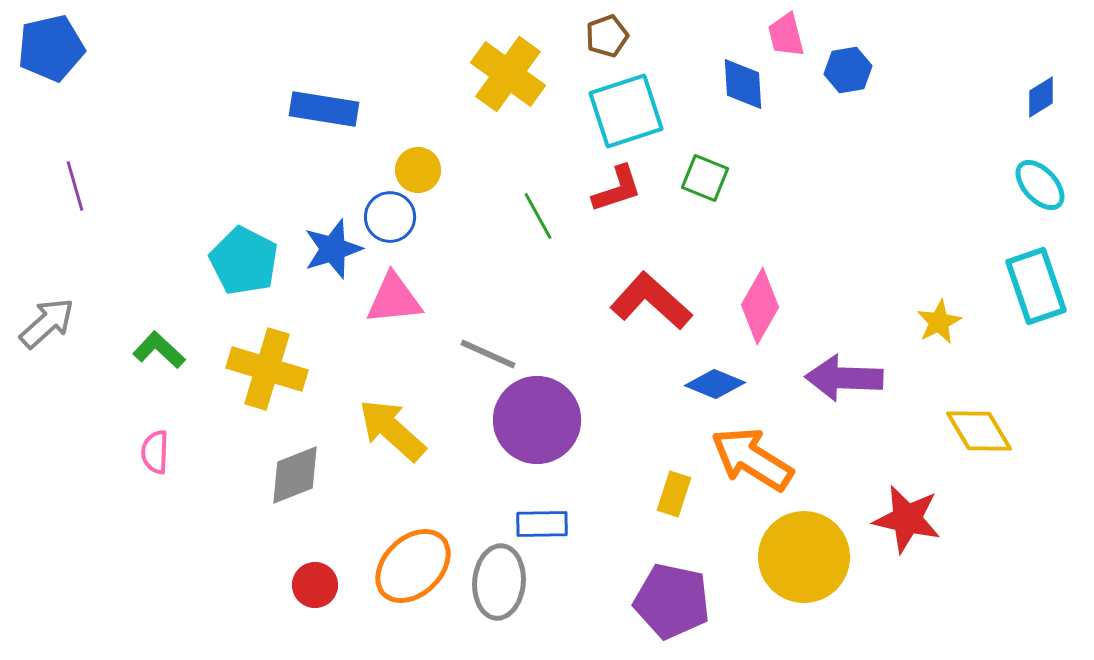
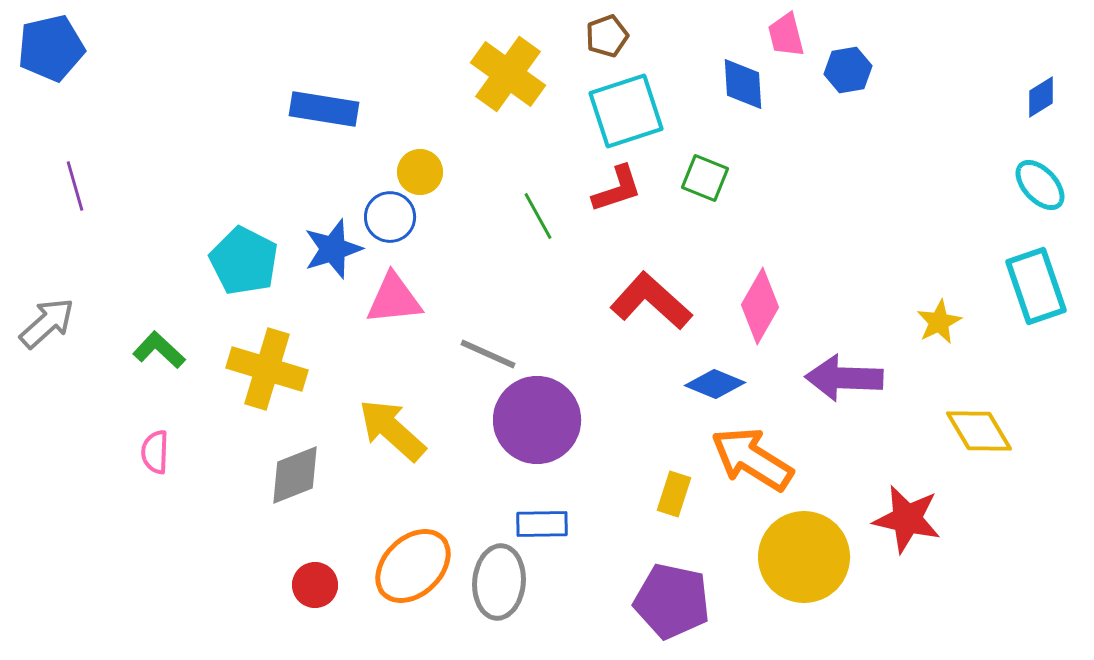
yellow circle at (418, 170): moved 2 px right, 2 px down
